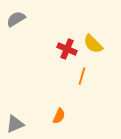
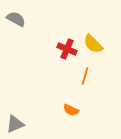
gray semicircle: rotated 60 degrees clockwise
orange line: moved 3 px right
orange semicircle: moved 12 px right, 6 px up; rotated 91 degrees clockwise
